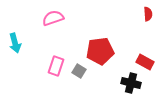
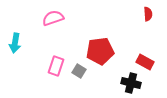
cyan arrow: rotated 24 degrees clockwise
